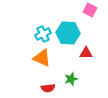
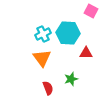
pink square: moved 1 px right, 1 px down
orange triangle: rotated 30 degrees clockwise
red semicircle: rotated 104 degrees counterclockwise
